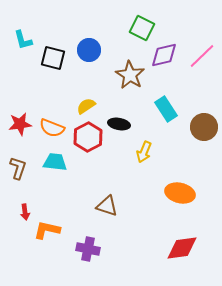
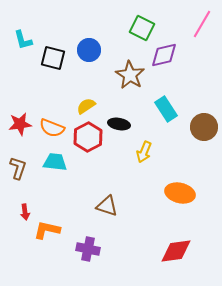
pink line: moved 32 px up; rotated 16 degrees counterclockwise
red diamond: moved 6 px left, 3 px down
